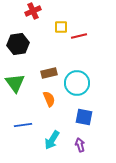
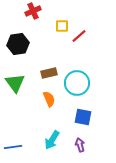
yellow square: moved 1 px right, 1 px up
red line: rotated 28 degrees counterclockwise
blue square: moved 1 px left
blue line: moved 10 px left, 22 px down
